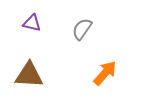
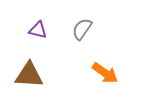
purple triangle: moved 6 px right, 7 px down
orange arrow: rotated 84 degrees clockwise
